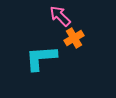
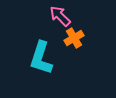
cyan L-shape: rotated 68 degrees counterclockwise
